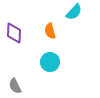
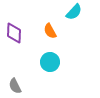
orange semicircle: rotated 14 degrees counterclockwise
